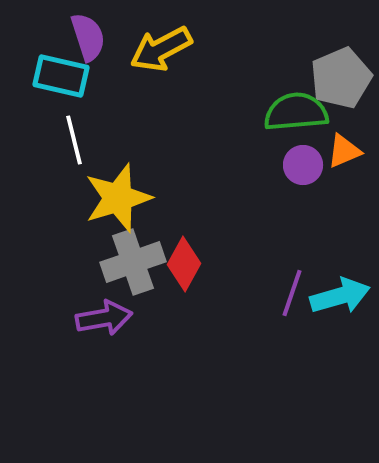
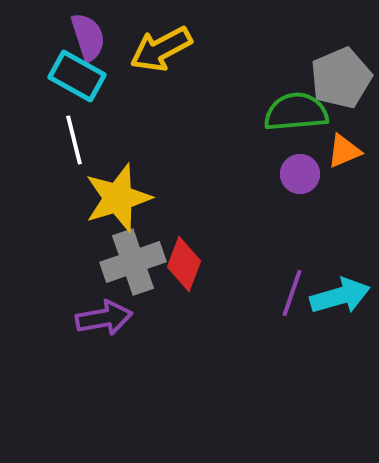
cyan rectangle: moved 16 px right; rotated 16 degrees clockwise
purple circle: moved 3 px left, 9 px down
red diamond: rotated 8 degrees counterclockwise
